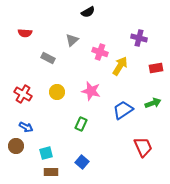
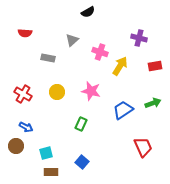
gray rectangle: rotated 16 degrees counterclockwise
red rectangle: moved 1 px left, 2 px up
